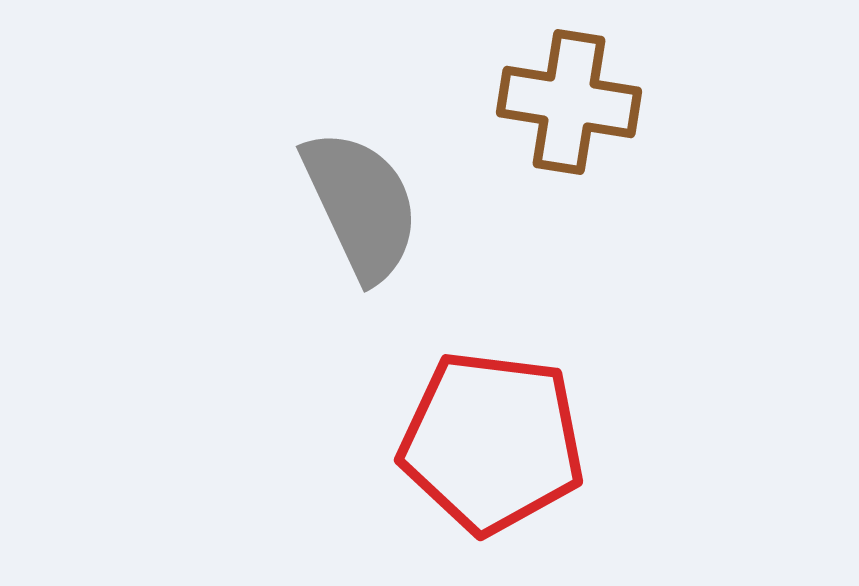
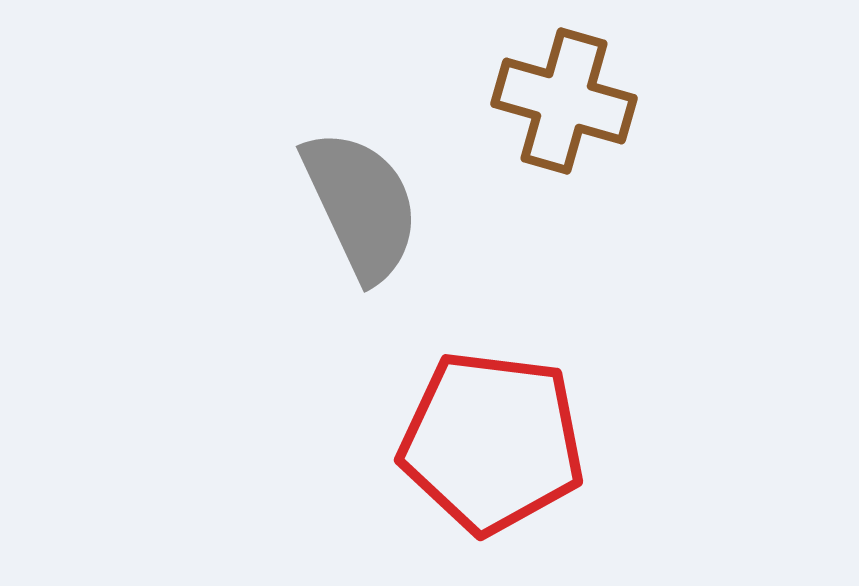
brown cross: moved 5 px left, 1 px up; rotated 7 degrees clockwise
